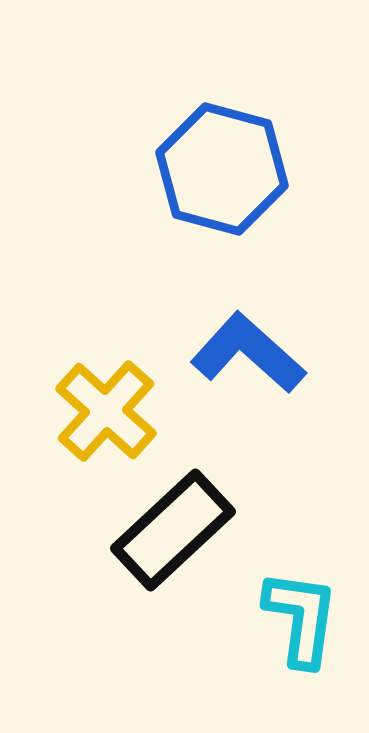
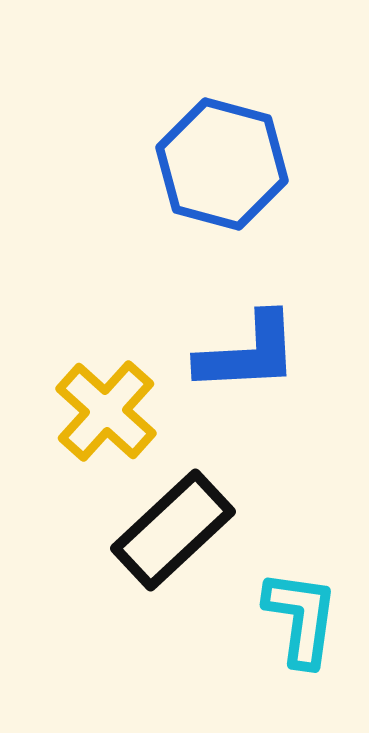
blue hexagon: moved 5 px up
blue L-shape: rotated 135 degrees clockwise
